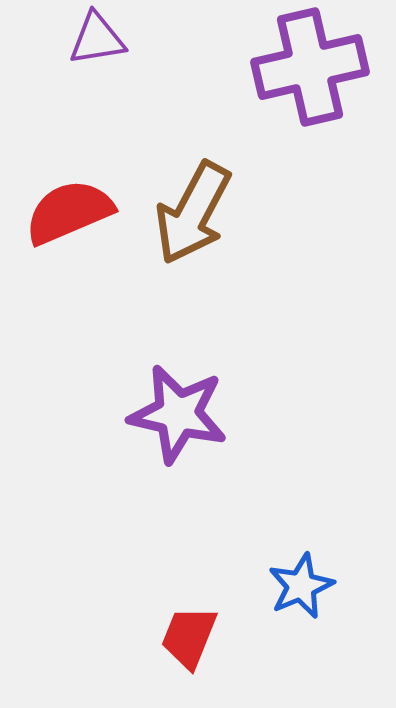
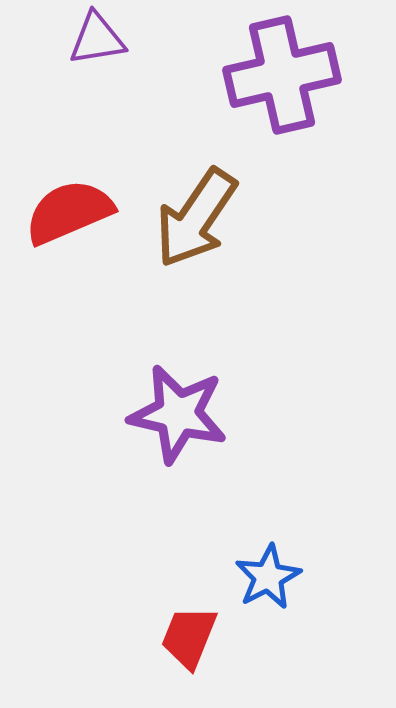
purple cross: moved 28 px left, 8 px down
brown arrow: moved 3 px right, 5 px down; rotated 6 degrees clockwise
blue star: moved 33 px left, 9 px up; rotated 4 degrees counterclockwise
